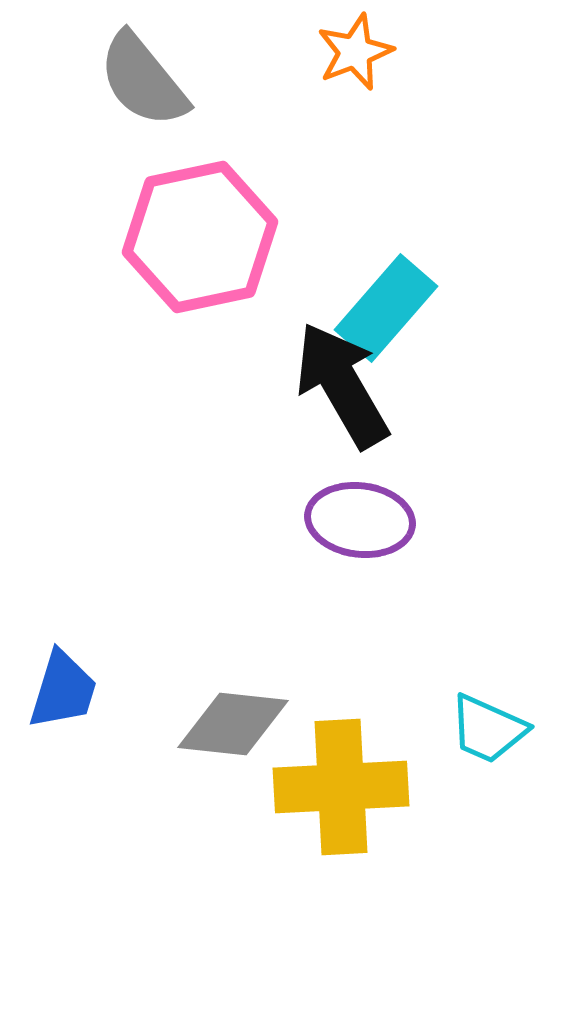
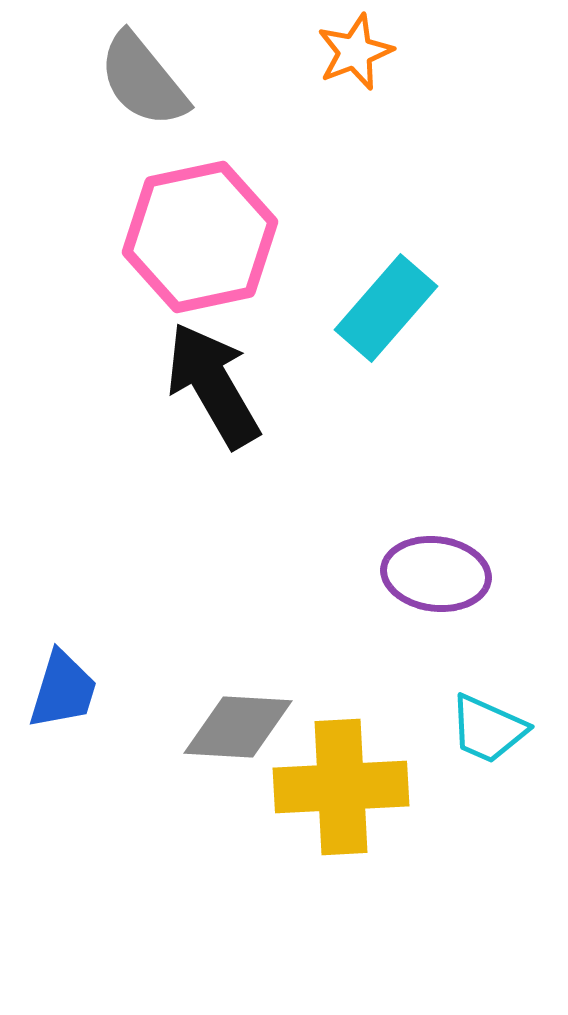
black arrow: moved 129 px left
purple ellipse: moved 76 px right, 54 px down
gray diamond: moved 5 px right, 3 px down; rotated 3 degrees counterclockwise
